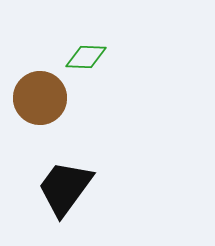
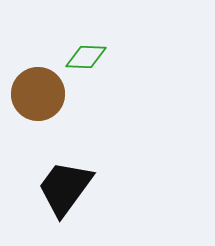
brown circle: moved 2 px left, 4 px up
